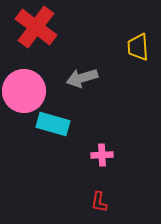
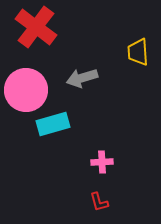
yellow trapezoid: moved 5 px down
pink circle: moved 2 px right, 1 px up
cyan rectangle: rotated 32 degrees counterclockwise
pink cross: moved 7 px down
red L-shape: rotated 25 degrees counterclockwise
